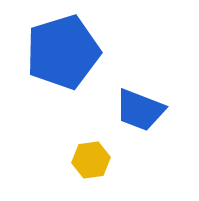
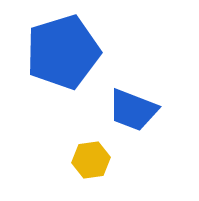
blue trapezoid: moved 7 px left
